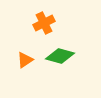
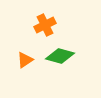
orange cross: moved 1 px right, 2 px down
